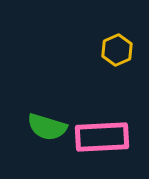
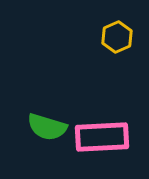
yellow hexagon: moved 13 px up
